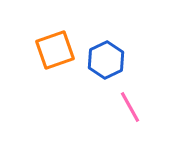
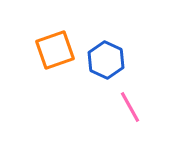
blue hexagon: rotated 9 degrees counterclockwise
